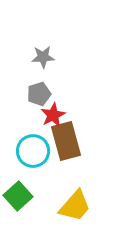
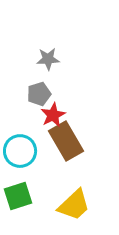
gray star: moved 5 px right, 2 px down
brown rectangle: rotated 15 degrees counterclockwise
cyan circle: moved 13 px left
green square: rotated 24 degrees clockwise
yellow trapezoid: moved 1 px left, 1 px up; rotated 6 degrees clockwise
